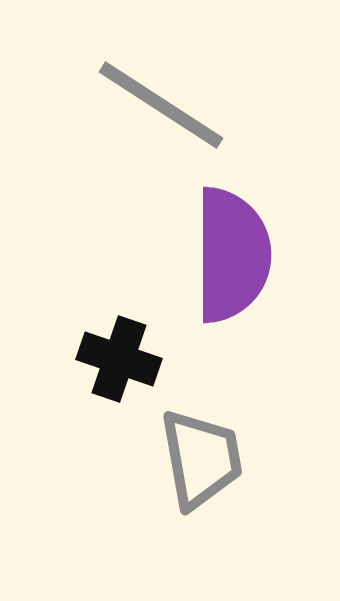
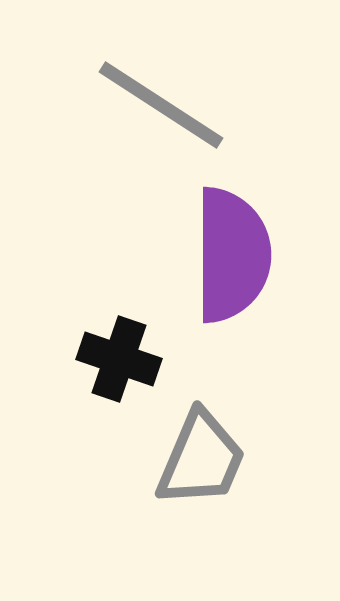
gray trapezoid: rotated 33 degrees clockwise
